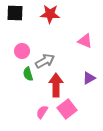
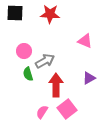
pink circle: moved 2 px right
